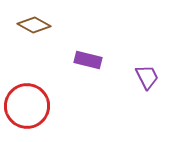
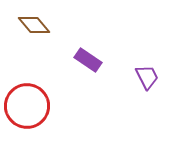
brown diamond: rotated 20 degrees clockwise
purple rectangle: rotated 20 degrees clockwise
